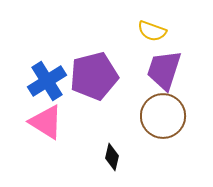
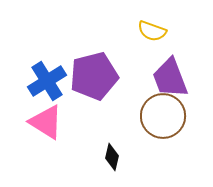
purple trapezoid: moved 6 px right, 8 px down; rotated 39 degrees counterclockwise
